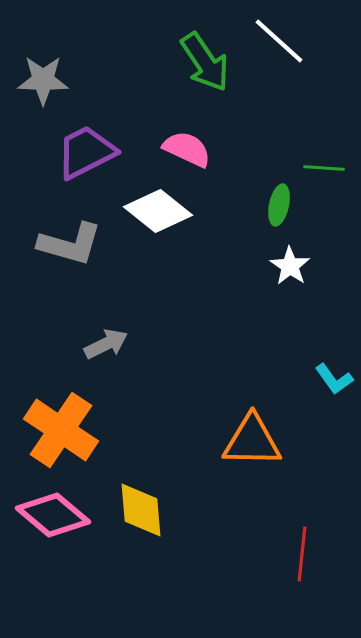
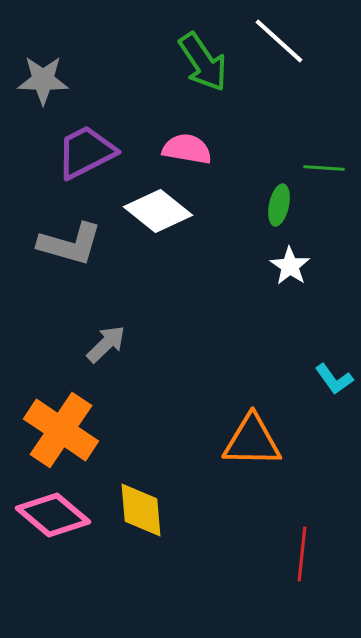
green arrow: moved 2 px left
pink semicircle: rotated 15 degrees counterclockwise
gray arrow: rotated 18 degrees counterclockwise
